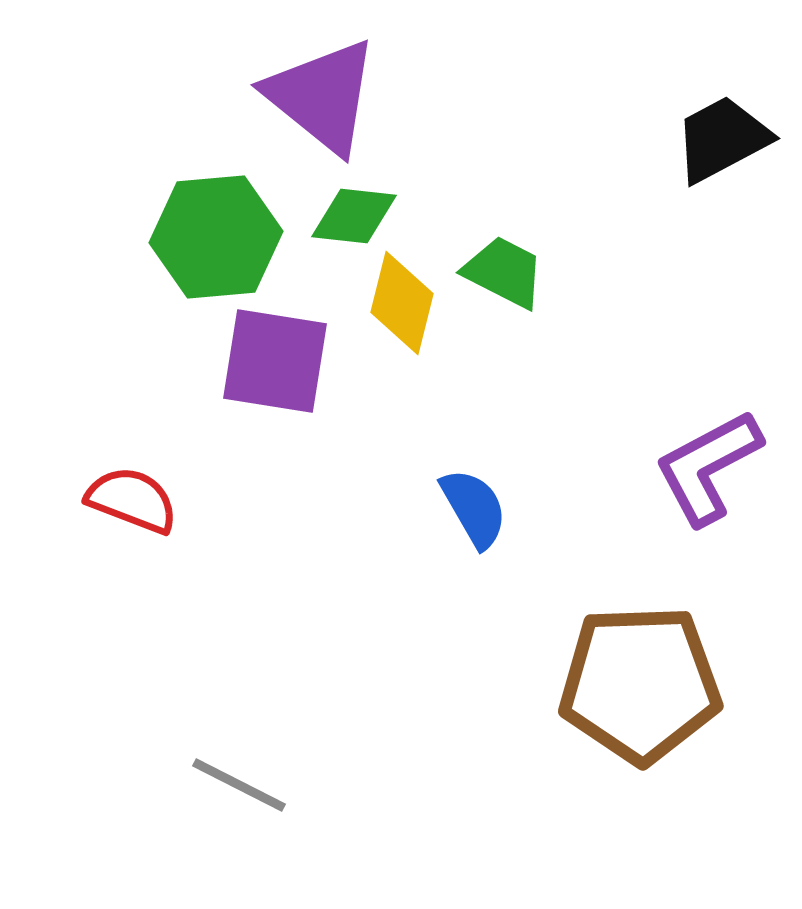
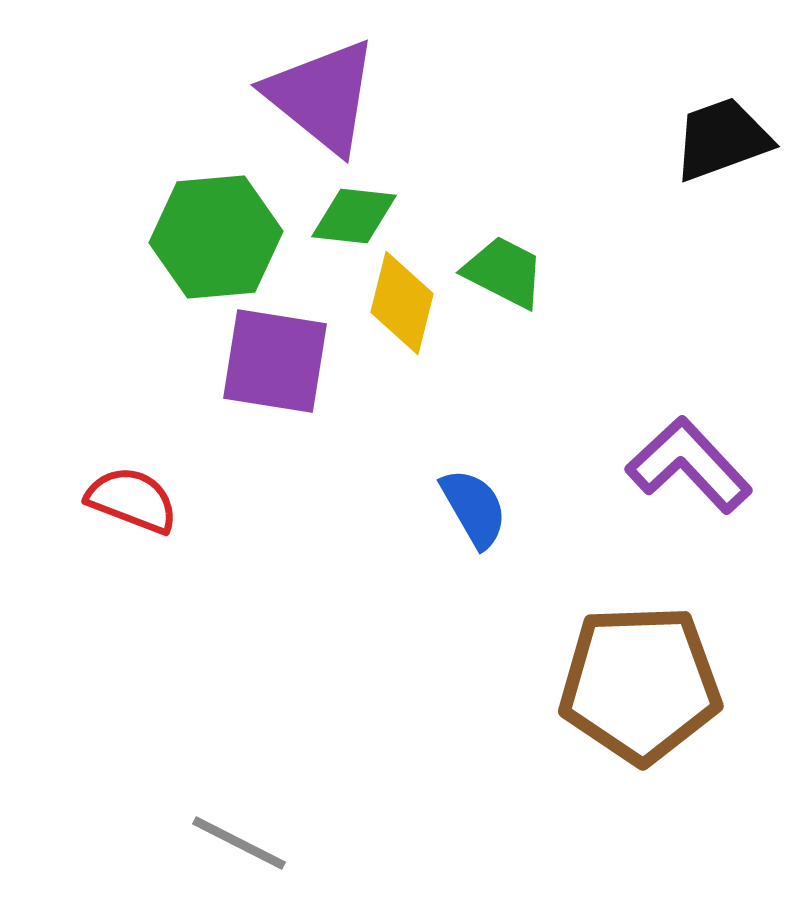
black trapezoid: rotated 8 degrees clockwise
purple L-shape: moved 19 px left, 2 px up; rotated 75 degrees clockwise
gray line: moved 58 px down
